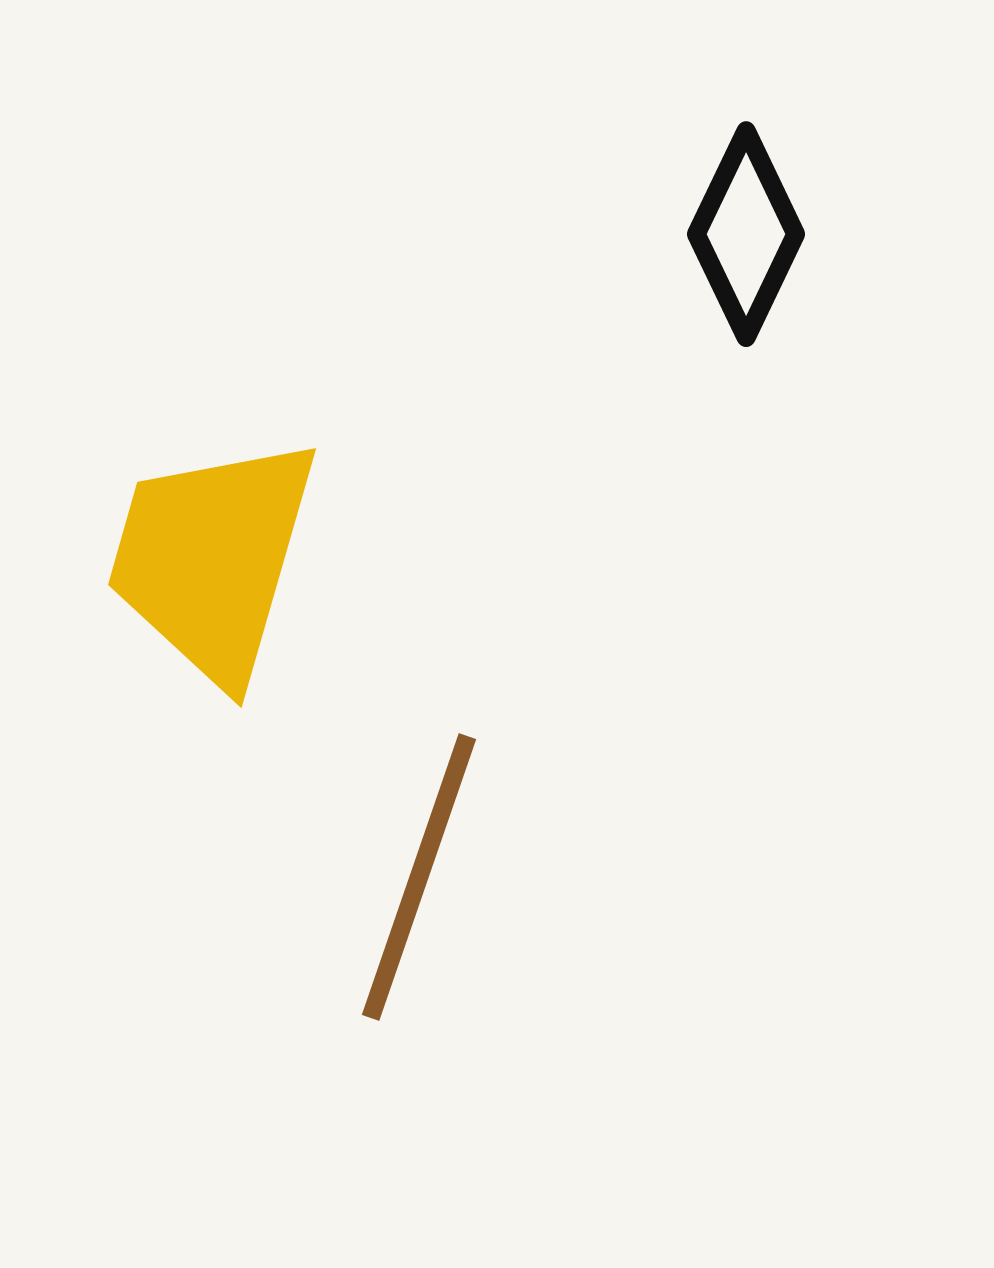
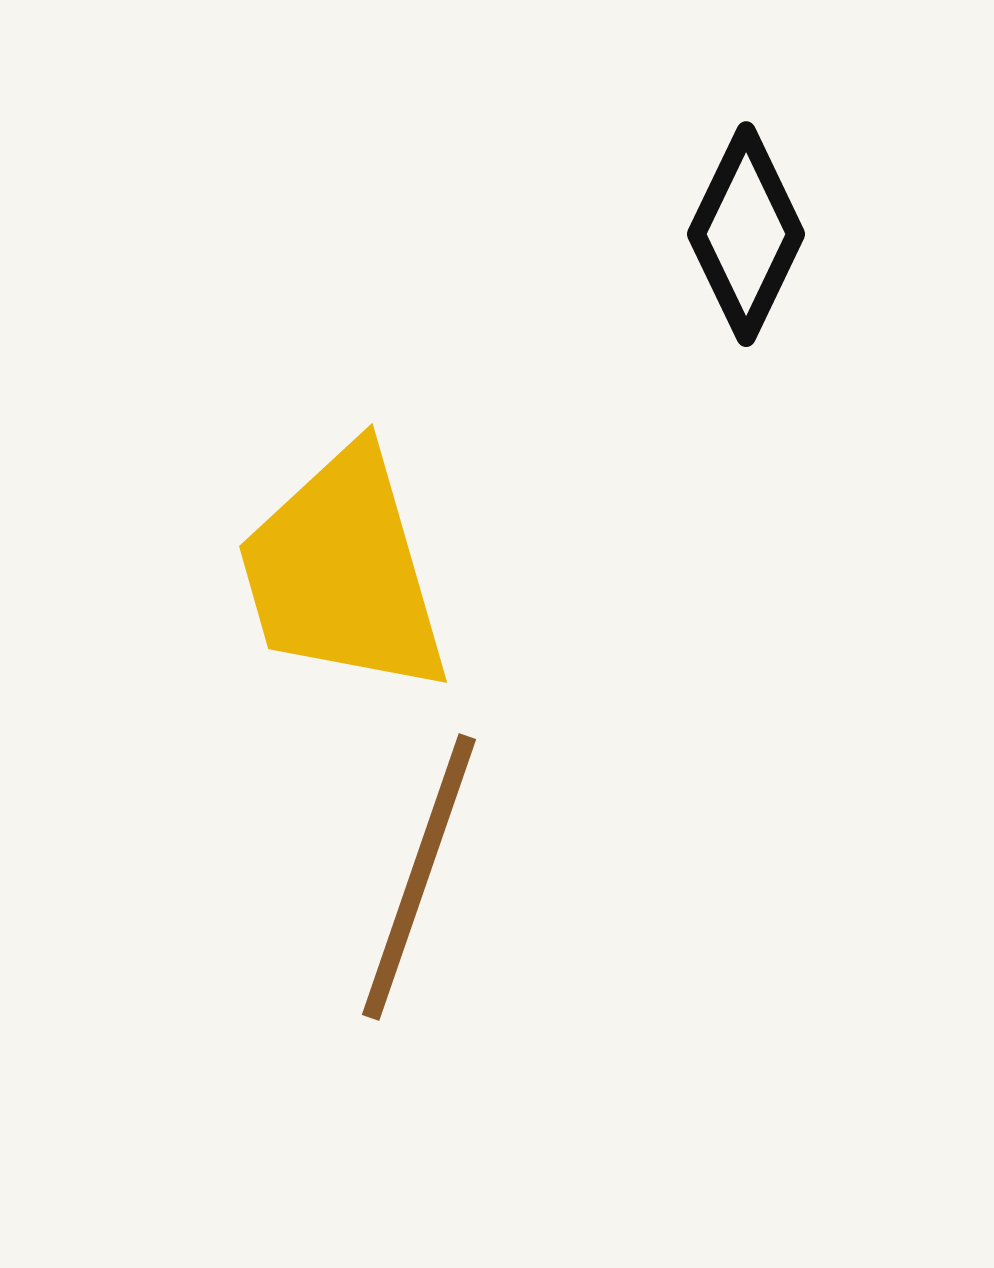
yellow trapezoid: moved 131 px right, 13 px down; rotated 32 degrees counterclockwise
